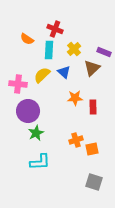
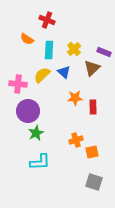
red cross: moved 8 px left, 9 px up
orange square: moved 3 px down
